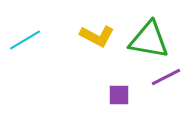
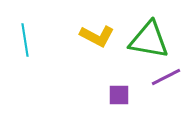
cyan line: rotated 68 degrees counterclockwise
